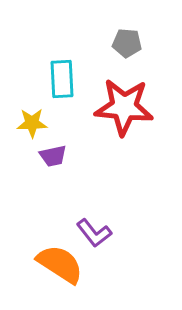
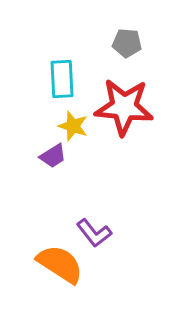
yellow star: moved 41 px right, 3 px down; rotated 20 degrees clockwise
purple trapezoid: rotated 20 degrees counterclockwise
